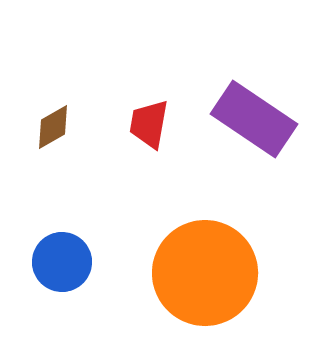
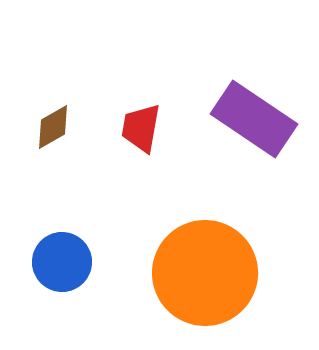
red trapezoid: moved 8 px left, 4 px down
